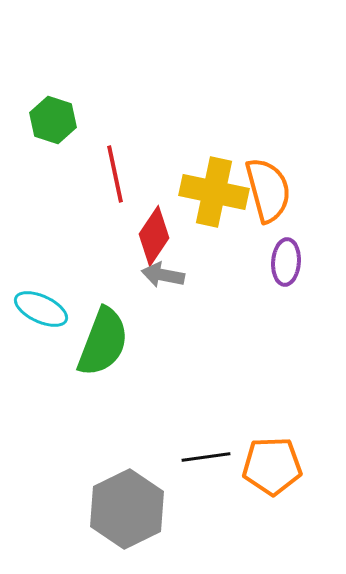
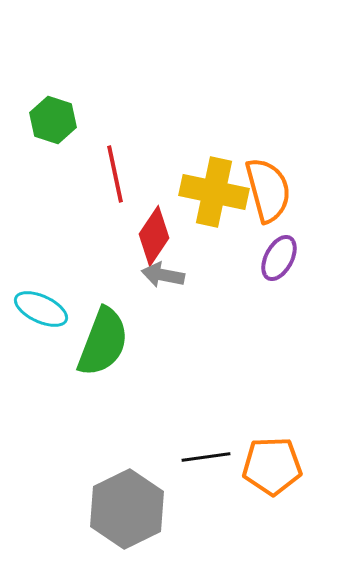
purple ellipse: moved 7 px left, 4 px up; rotated 24 degrees clockwise
